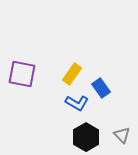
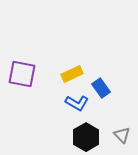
yellow rectangle: rotated 30 degrees clockwise
